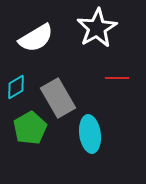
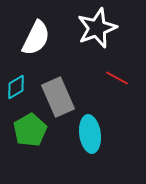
white star: rotated 9 degrees clockwise
white semicircle: rotated 33 degrees counterclockwise
red line: rotated 30 degrees clockwise
gray rectangle: moved 1 px up; rotated 6 degrees clockwise
green pentagon: moved 2 px down
